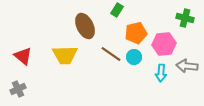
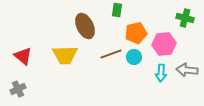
green rectangle: rotated 24 degrees counterclockwise
brown line: rotated 55 degrees counterclockwise
gray arrow: moved 4 px down
